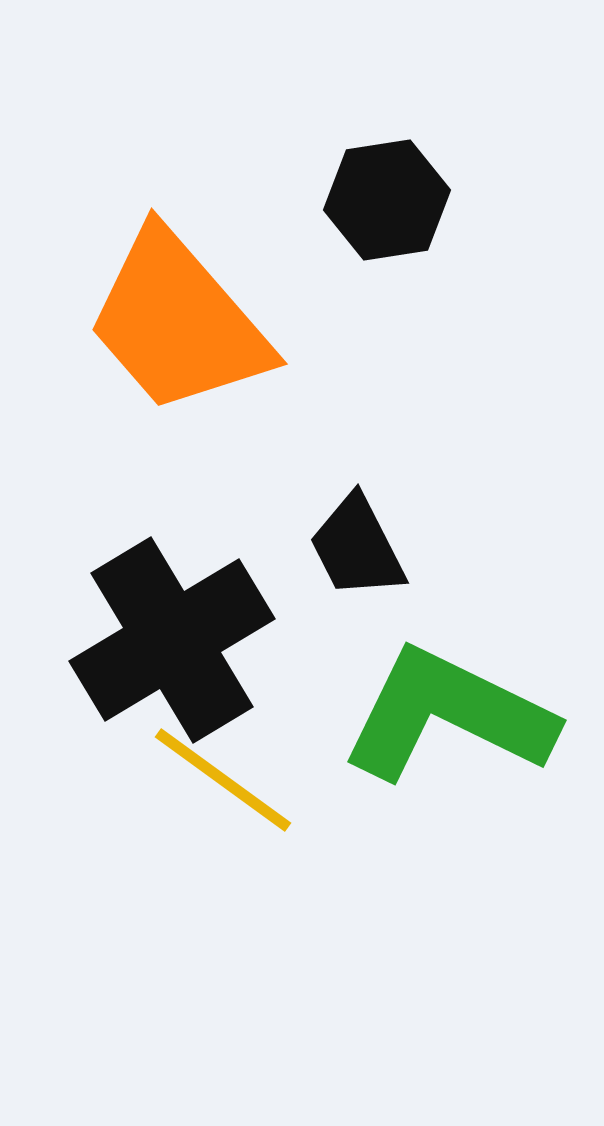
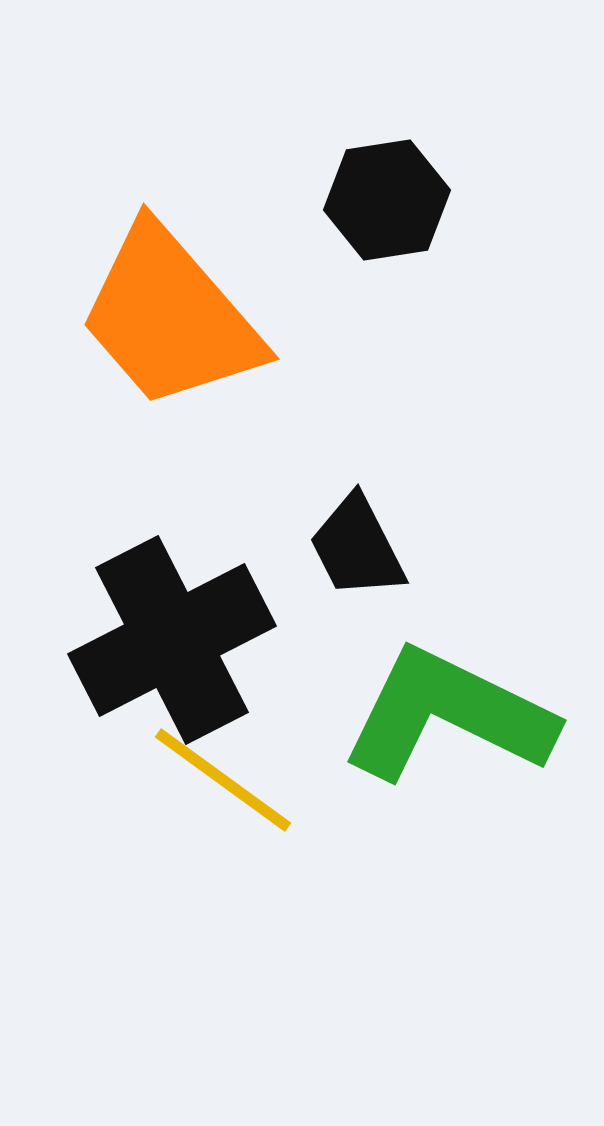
orange trapezoid: moved 8 px left, 5 px up
black cross: rotated 4 degrees clockwise
